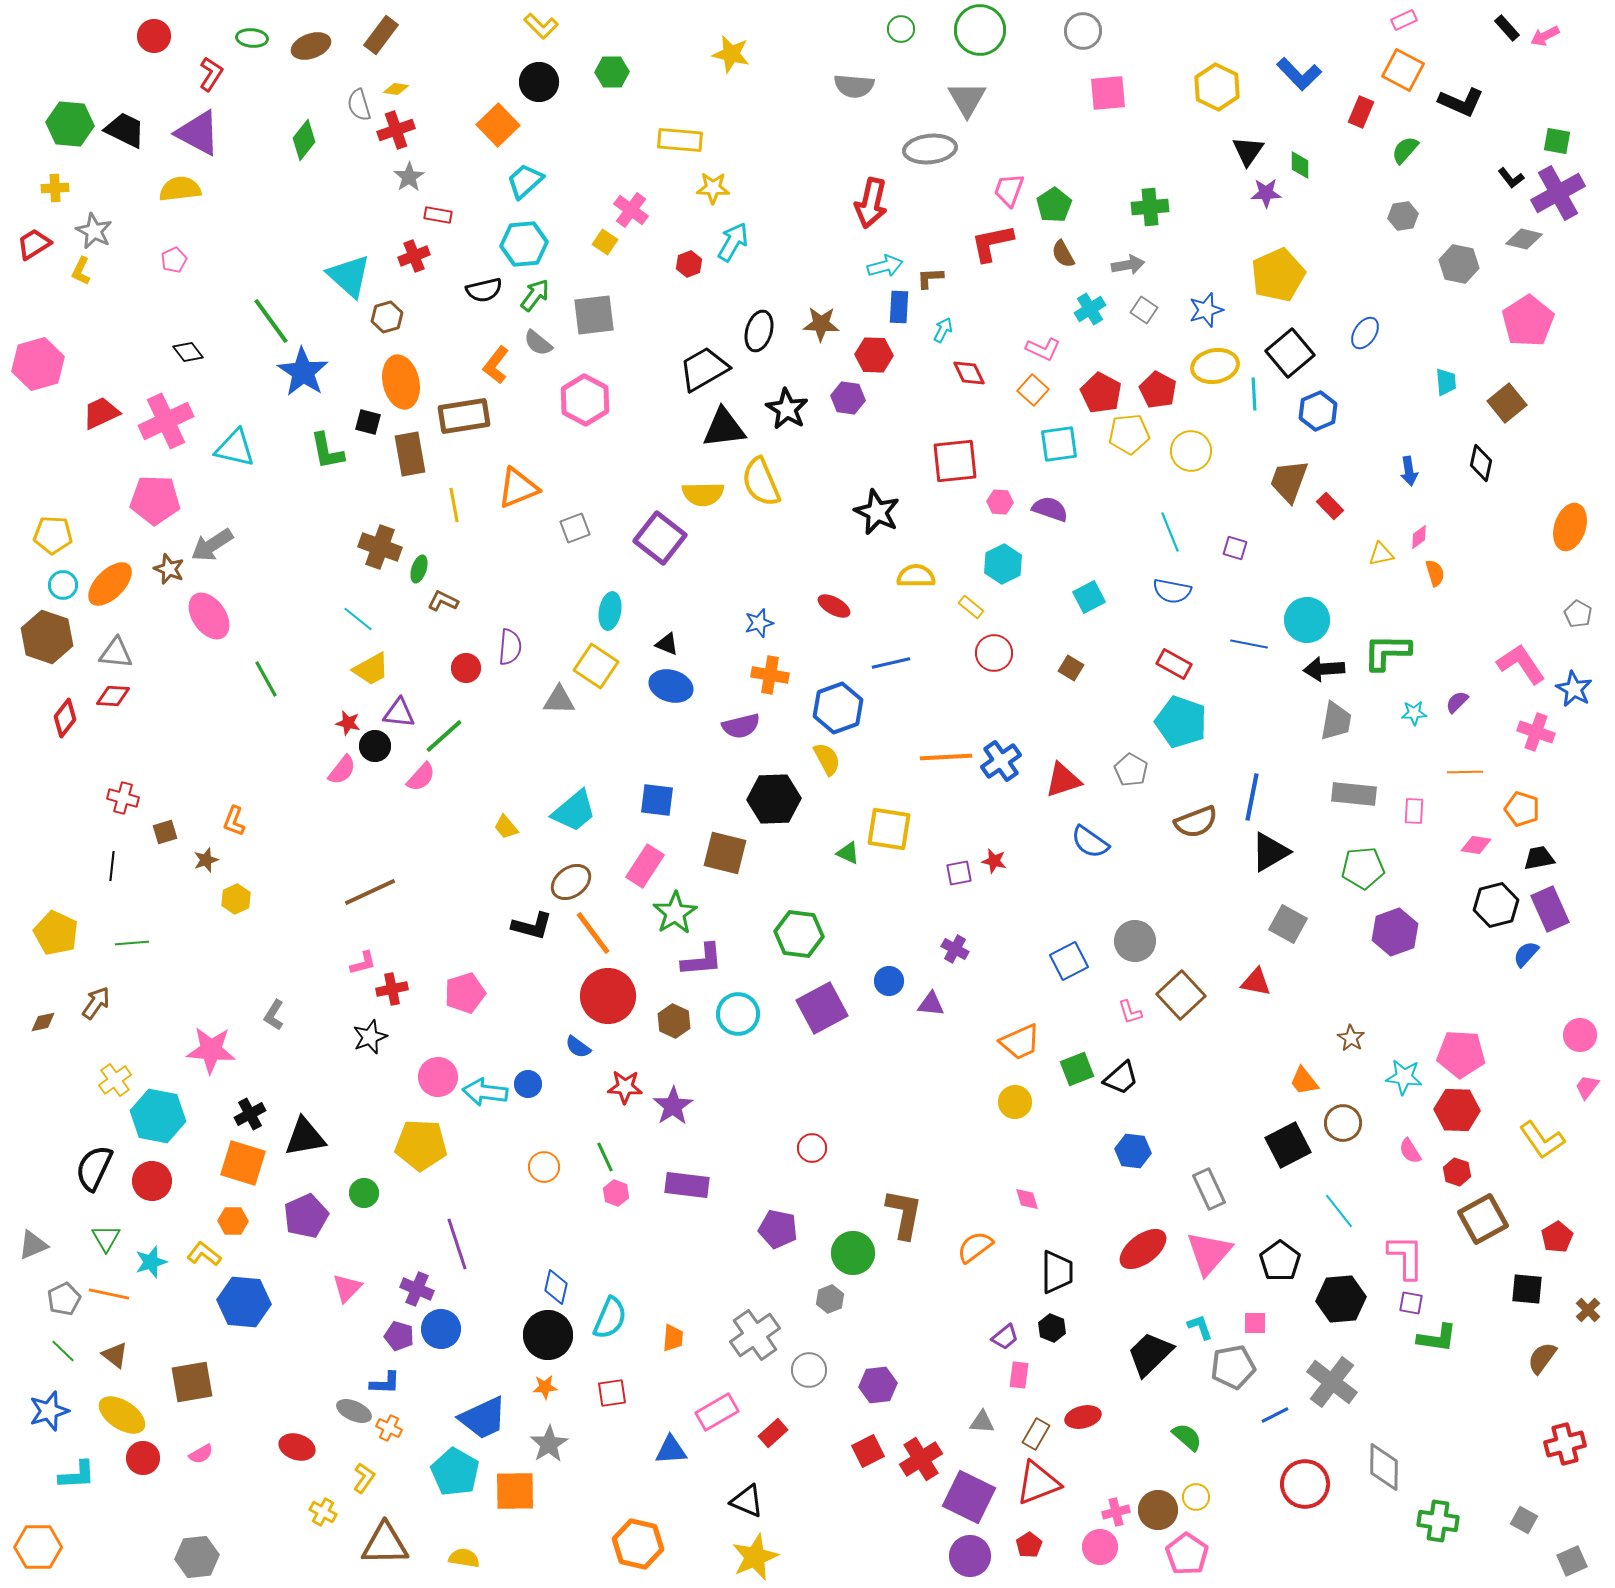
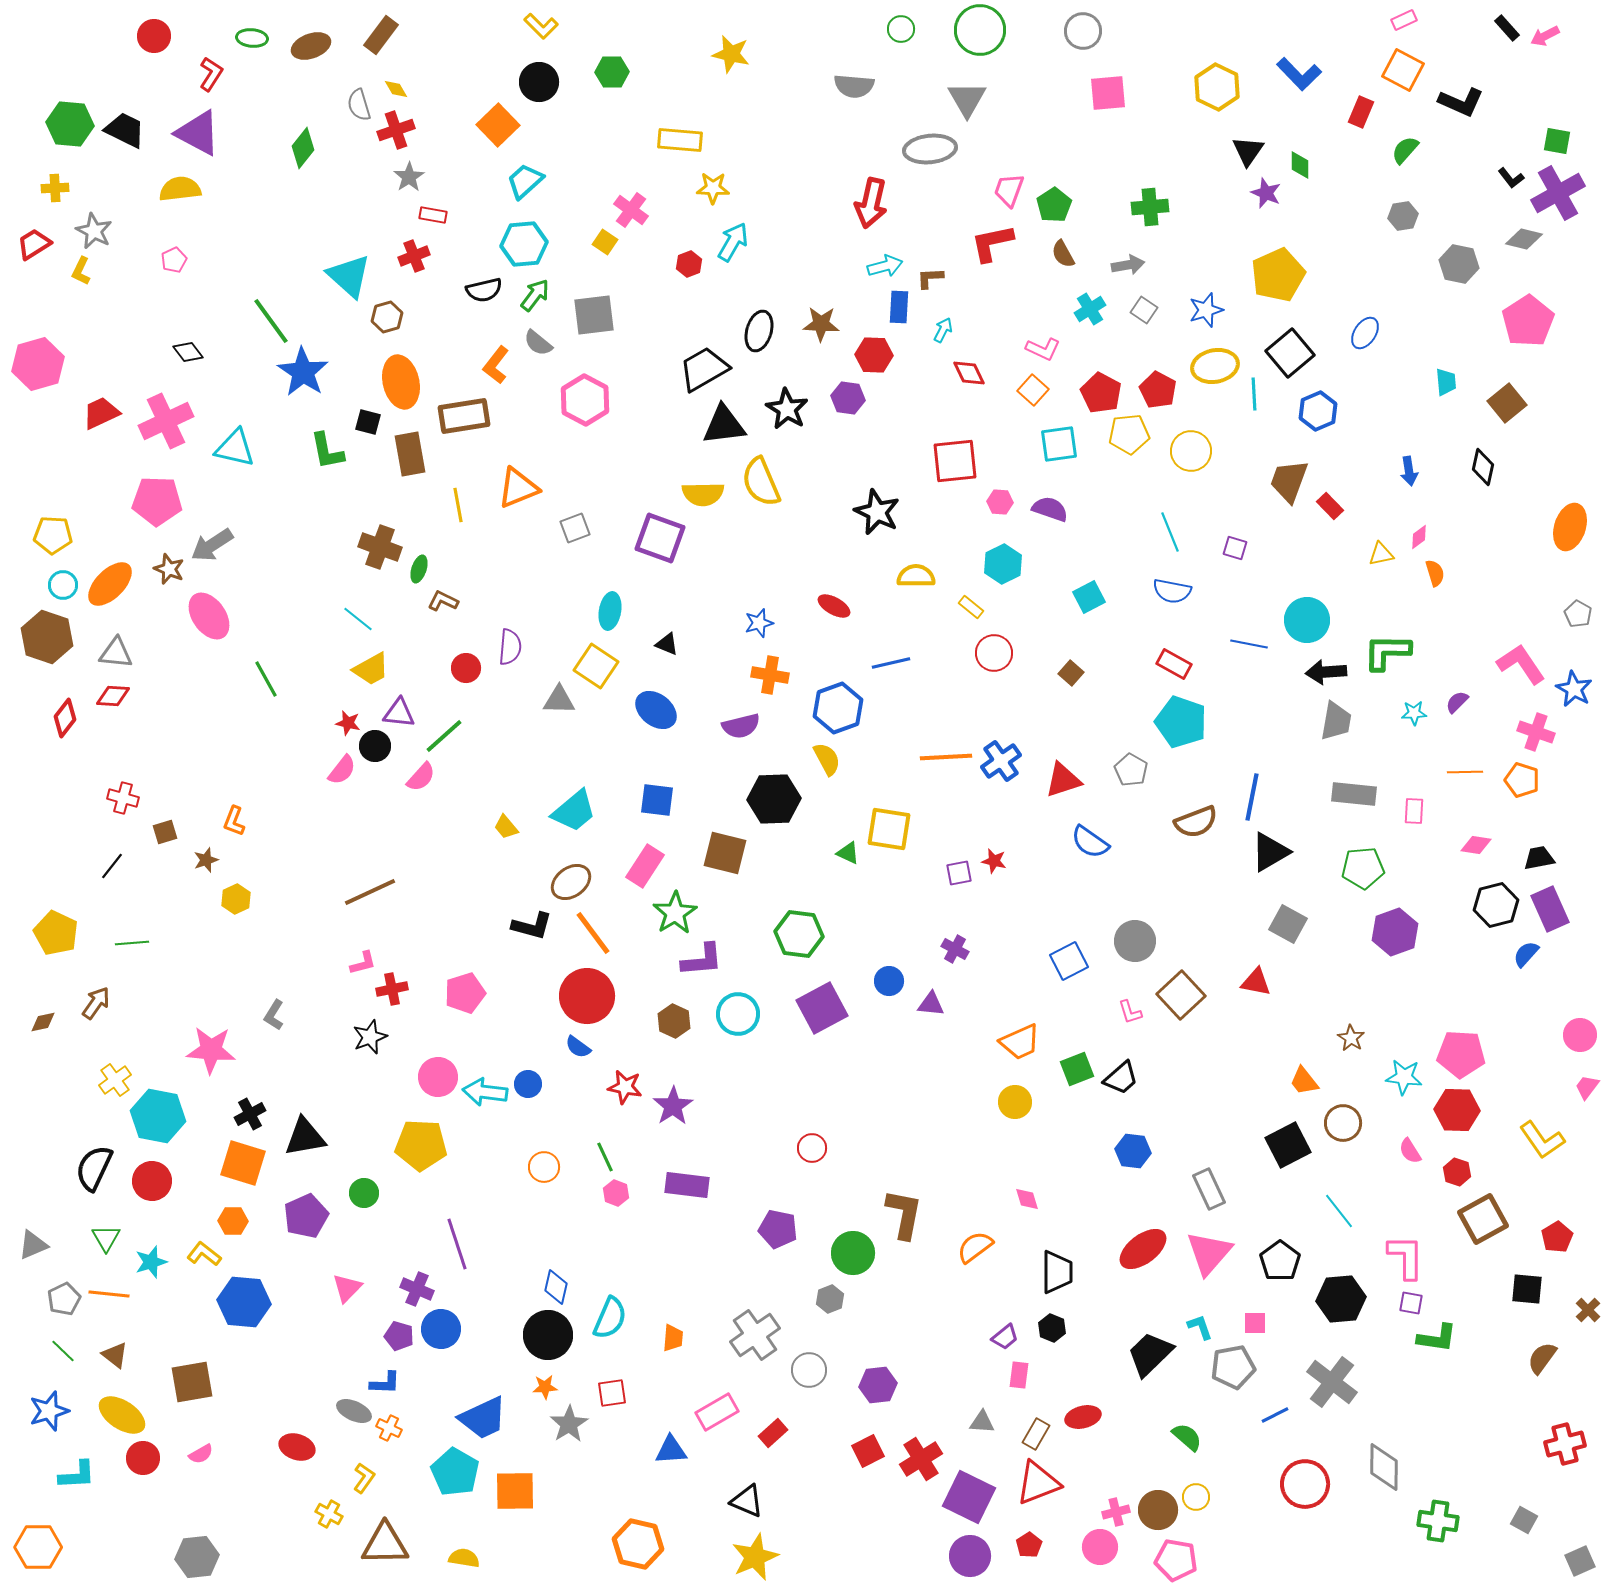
yellow diamond at (396, 89): rotated 50 degrees clockwise
green diamond at (304, 140): moved 1 px left, 8 px down
purple star at (1266, 193): rotated 24 degrees clockwise
red rectangle at (438, 215): moved 5 px left
black triangle at (724, 428): moved 3 px up
black diamond at (1481, 463): moved 2 px right, 4 px down
pink pentagon at (155, 500): moved 2 px right, 1 px down
yellow line at (454, 505): moved 4 px right
purple square at (660, 538): rotated 18 degrees counterclockwise
brown square at (1071, 668): moved 5 px down; rotated 10 degrees clockwise
black arrow at (1324, 669): moved 2 px right, 3 px down
blue ellipse at (671, 686): moved 15 px left, 24 px down; rotated 21 degrees clockwise
orange pentagon at (1522, 809): moved 29 px up
black line at (112, 866): rotated 32 degrees clockwise
red circle at (608, 996): moved 21 px left
red star at (625, 1087): rotated 8 degrees clockwise
orange line at (109, 1294): rotated 6 degrees counterclockwise
gray star at (549, 1444): moved 20 px right, 20 px up
yellow cross at (323, 1512): moved 6 px right, 2 px down
pink pentagon at (1187, 1554): moved 11 px left, 6 px down; rotated 24 degrees counterclockwise
gray square at (1572, 1561): moved 8 px right
